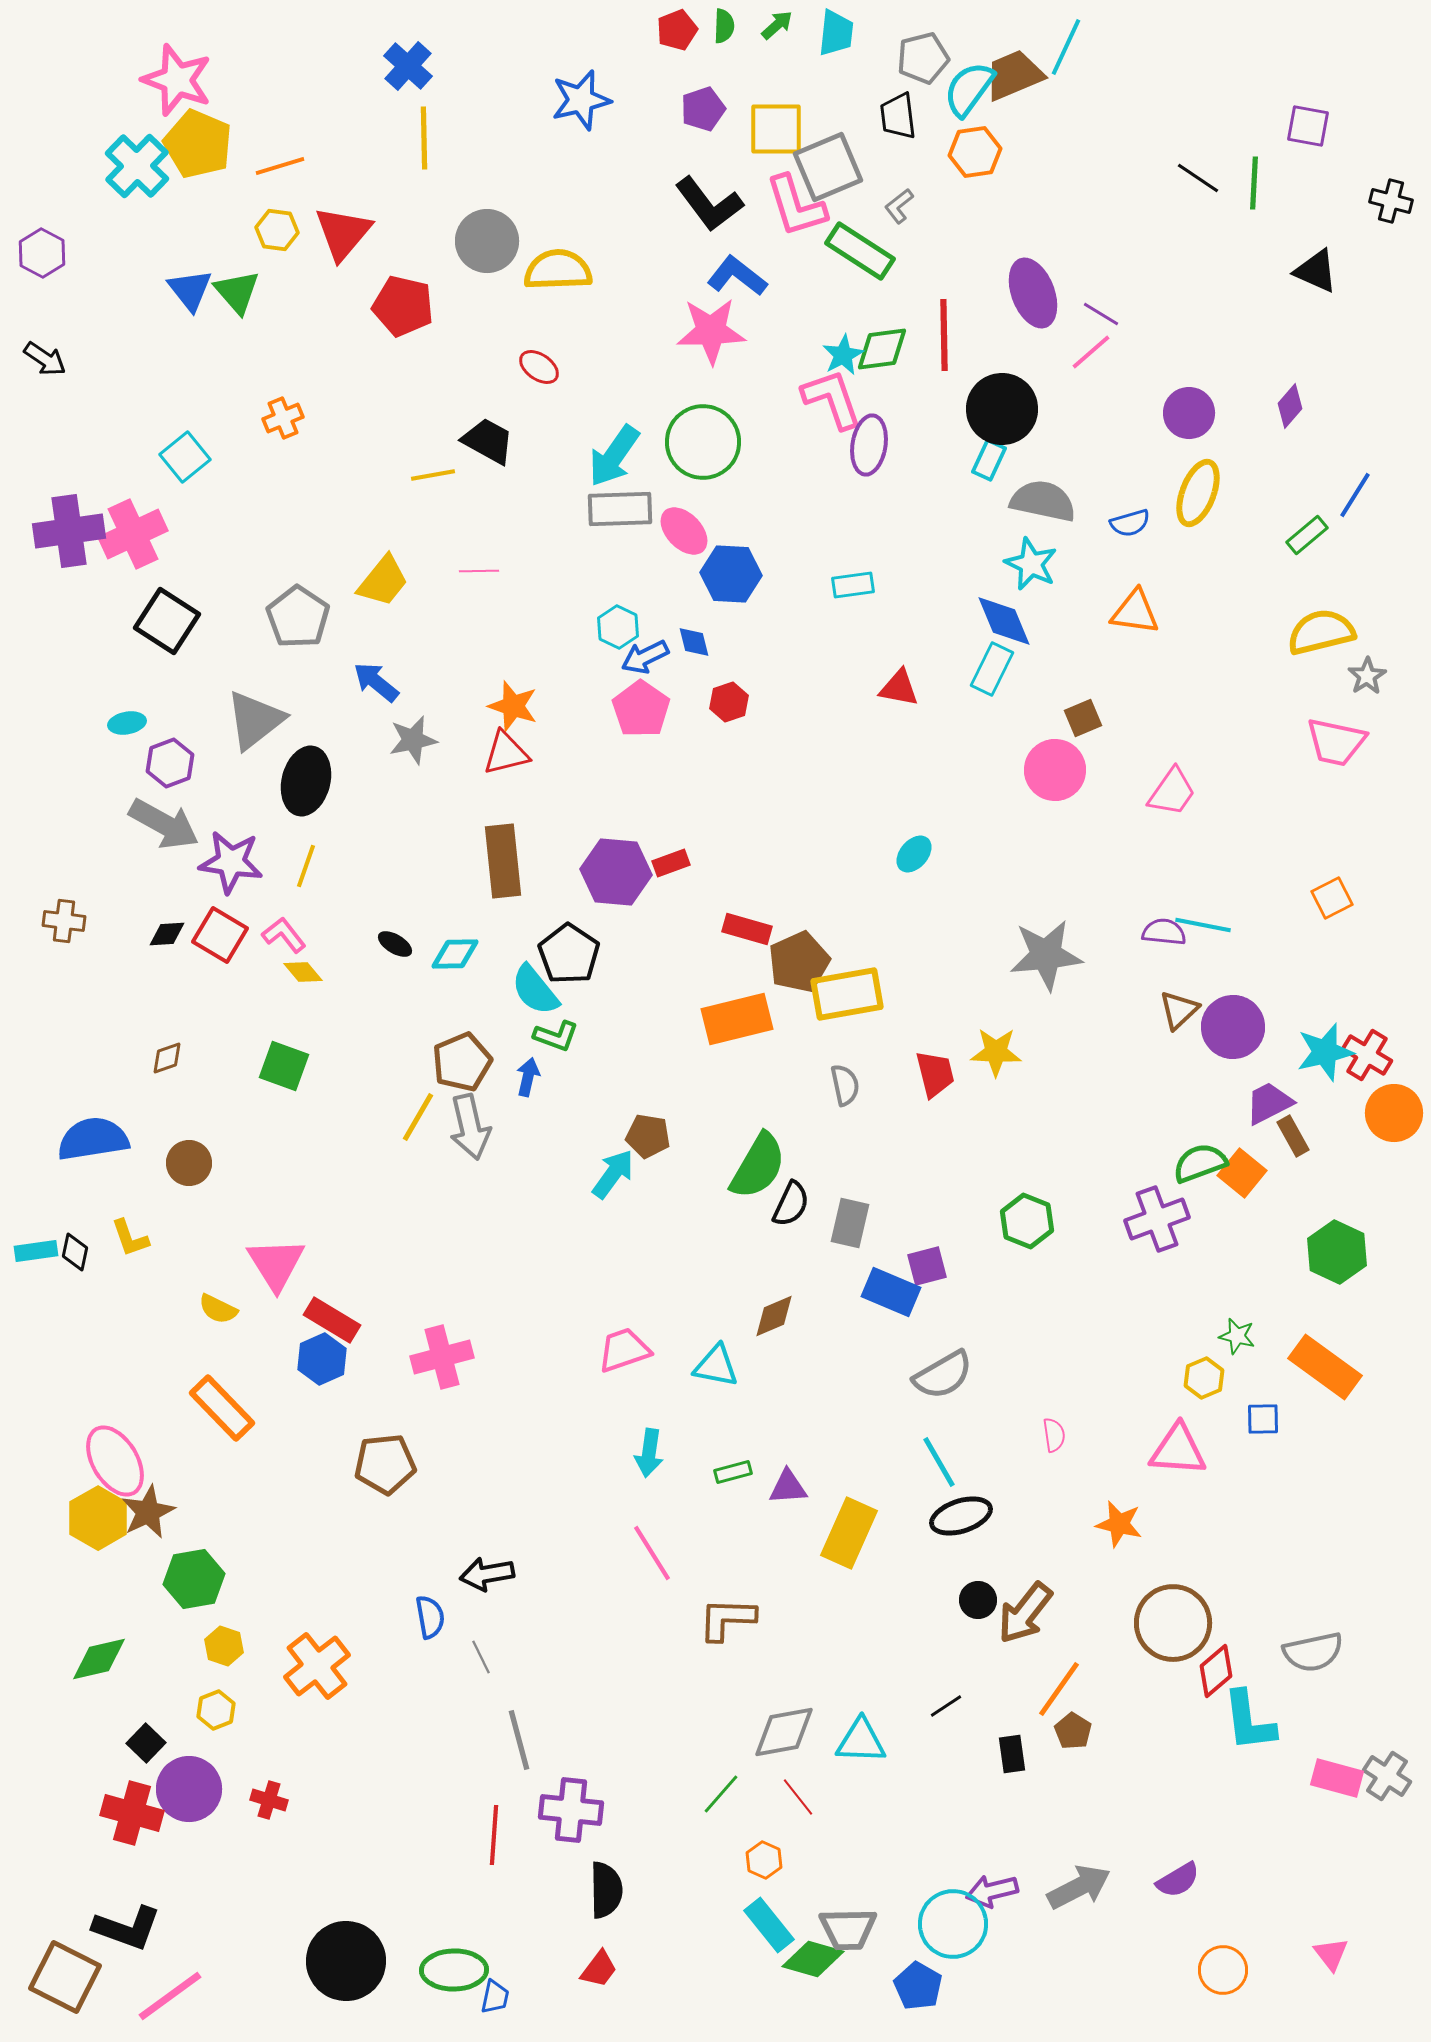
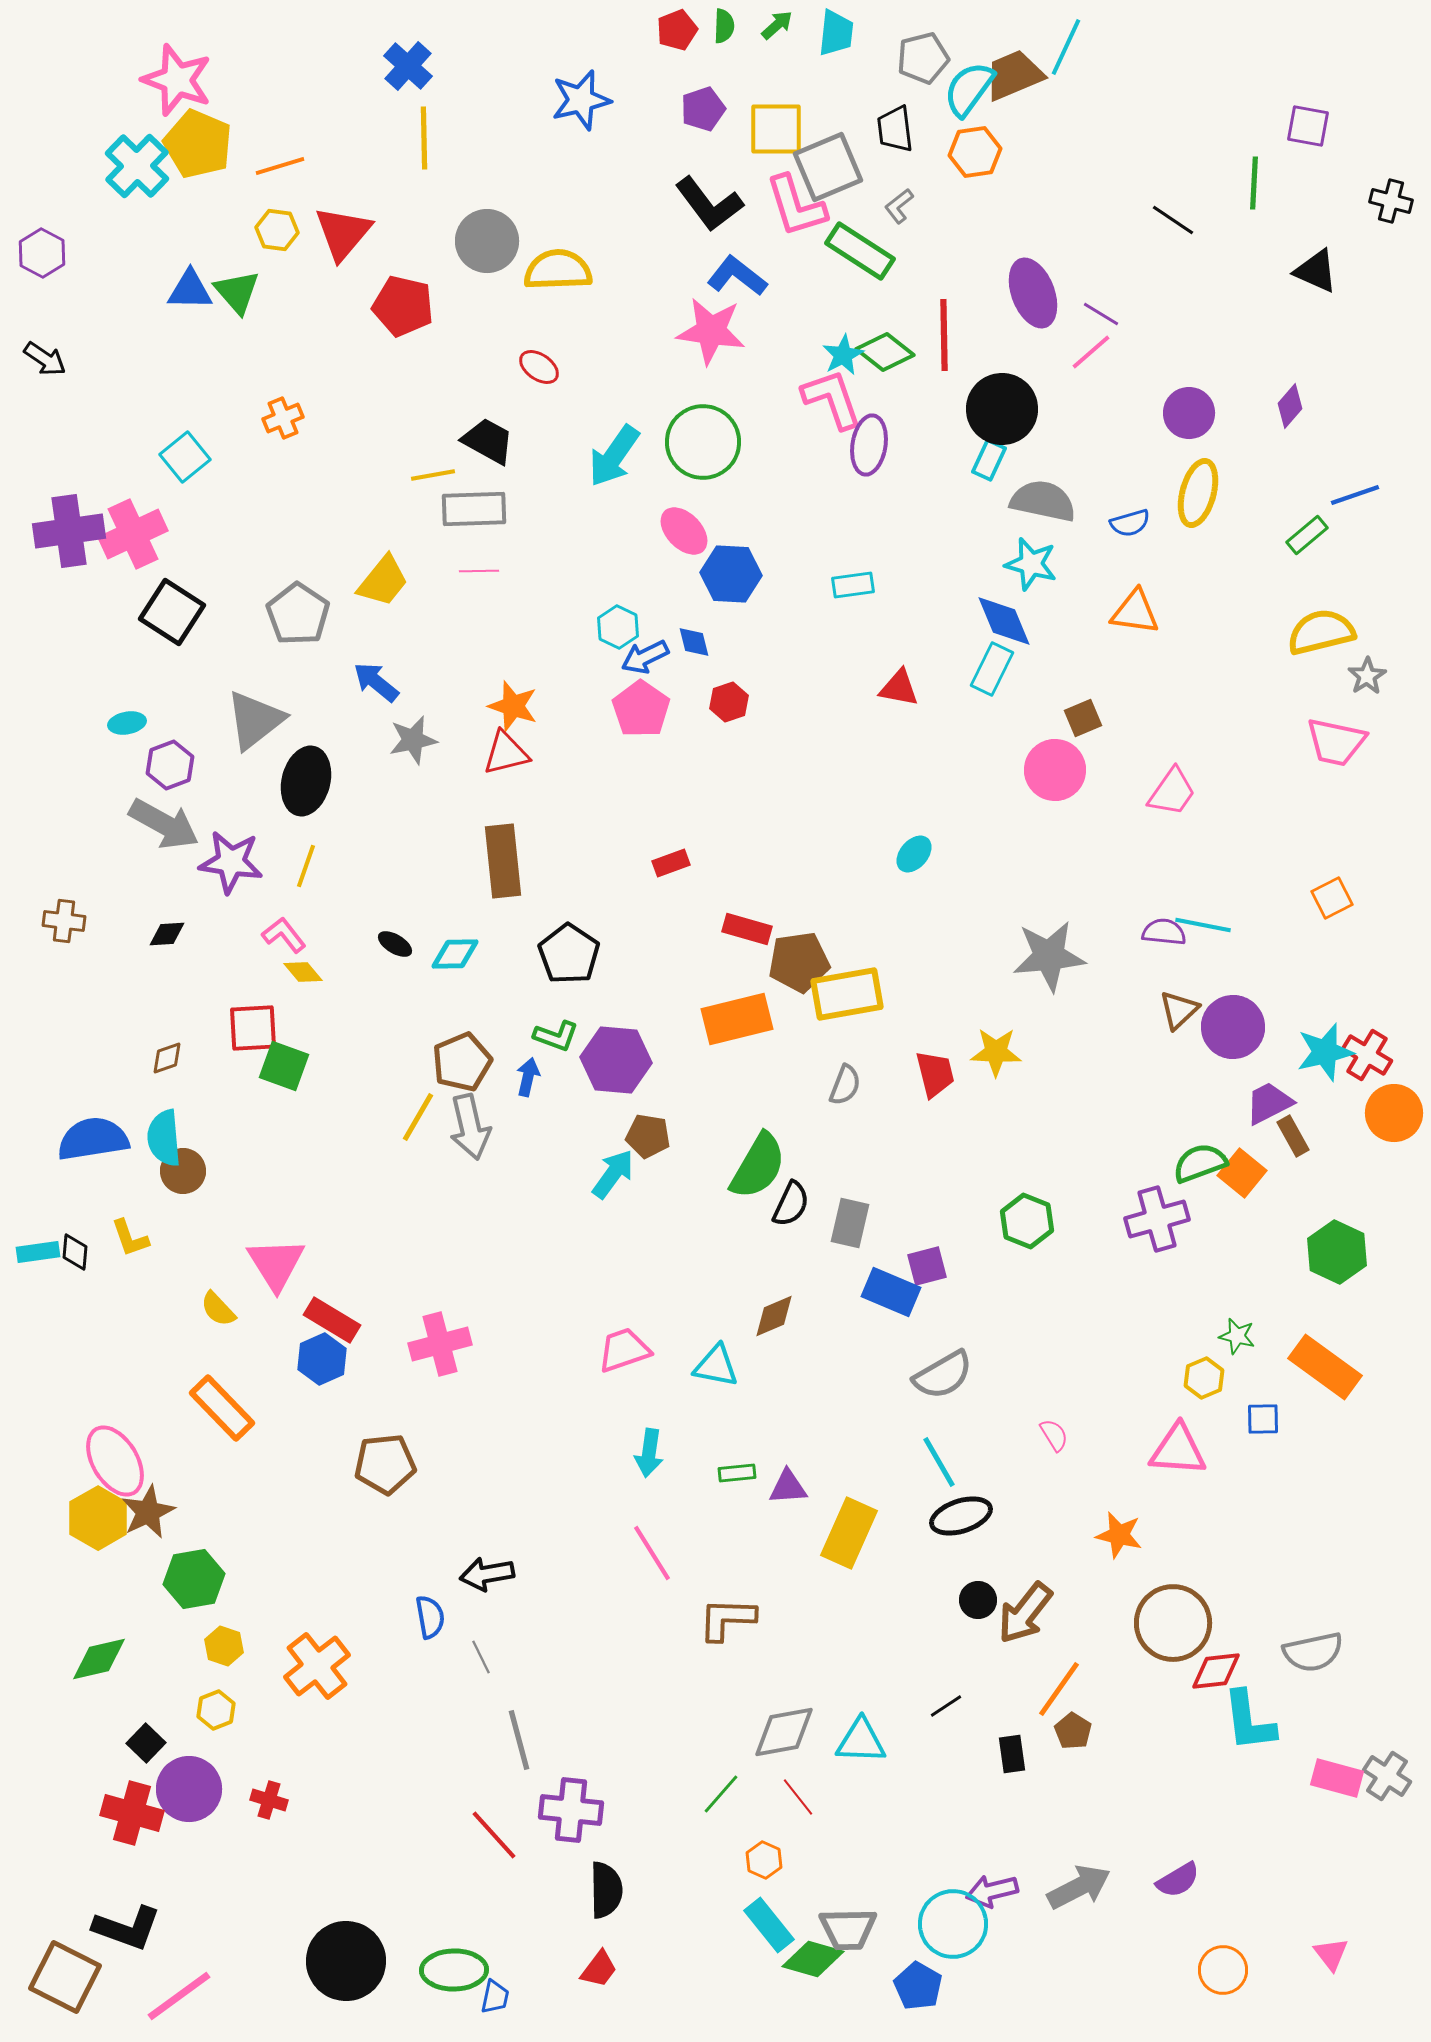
black trapezoid at (898, 116): moved 3 px left, 13 px down
black line at (1198, 178): moved 25 px left, 42 px down
blue triangle at (190, 290): rotated 51 degrees counterclockwise
pink star at (711, 331): rotated 10 degrees clockwise
green diamond at (882, 349): moved 3 px right, 3 px down; rotated 46 degrees clockwise
yellow ellipse at (1198, 493): rotated 6 degrees counterclockwise
blue line at (1355, 495): rotated 39 degrees clockwise
gray rectangle at (620, 509): moved 146 px left
cyan star at (1031, 564): rotated 10 degrees counterclockwise
gray pentagon at (298, 617): moved 3 px up
black square at (167, 621): moved 5 px right, 9 px up
purple hexagon at (170, 763): moved 2 px down
purple hexagon at (616, 872): moved 188 px down
red square at (220, 935): moved 33 px right, 93 px down; rotated 34 degrees counterclockwise
gray star at (1046, 955): moved 3 px right, 1 px down
brown pentagon at (799, 962): rotated 16 degrees clockwise
cyan semicircle at (535, 990): moved 371 px left, 148 px down; rotated 34 degrees clockwise
gray semicircle at (845, 1085): rotated 33 degrees clockwise
brown circle at (189, 1163): moved 6 px left, 8 px down
purple cross at (1157, 1219): rotated 4 degrees clockwise
cyan rectangle at (36, 1251): moved 2 px right, 1 px down
black diamond at (75, 1252): rotated 6 degrees counterclockwise
yellow semicircle at (218, 1309): rotated 21 degrees clockwise
pink cross at (442, 1357): moved 2 px left, 13 px up
pink semicircle at (1054, 1435): rotated 24 degrees counterclockwise
green rectangle at (733, 1472): moved 4 px right, 1 px down; rotated 9 degrees clockwise
orange star at (1119, 1524): moved 11 px down
red diamond at (1216, 1671): rotated 34 degrees clockwise
red line at (494, 1835): rotated 46 degrees counterclockwise
pink line at (170, 1996): moved 9 px right
